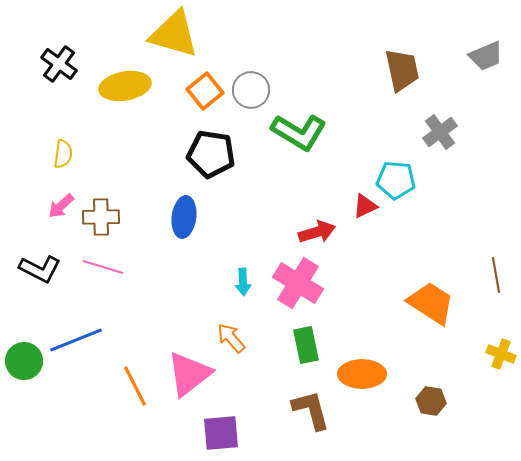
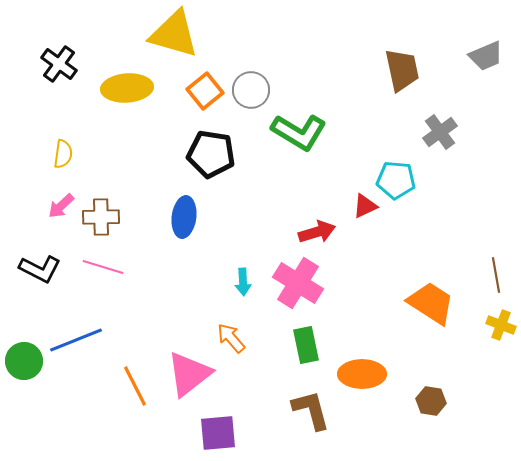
yellow ellipse: moved 2 px right, 2 px down; rotated 6 degrees clockwise
yellow cross: moved 29 px up
purple square: moved 3 px left
